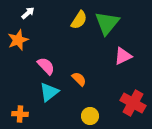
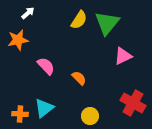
orange star: rotated 10 degrees clockwise
orange semicircle: moved 1 px up
cyan triangle: moved 5 px left, 16 px down
